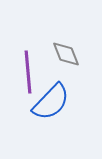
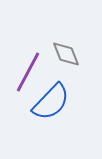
purple line: rotated 33 degrees clockwise
